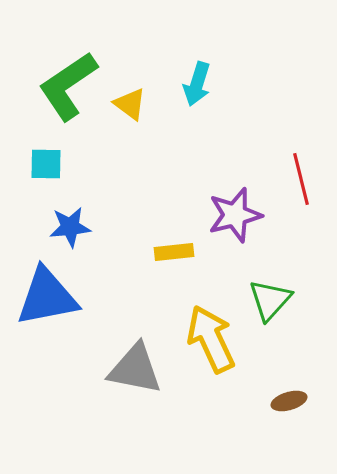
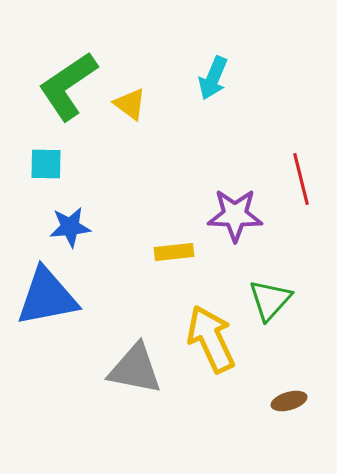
cyan arrow: moved 16 px right, 6 px up; rotated 6 degrees clockwise
purple star: rotated 16 degrees clockwise
